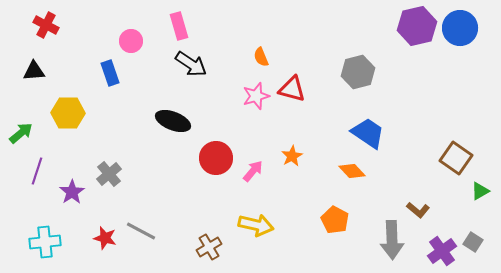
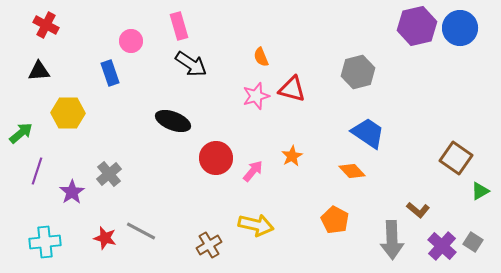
black triangle: moved 5 px right
brown cross: moved 2 px up
purple cross: moved 5 px up; rotated 12 degrees counterclockwise
